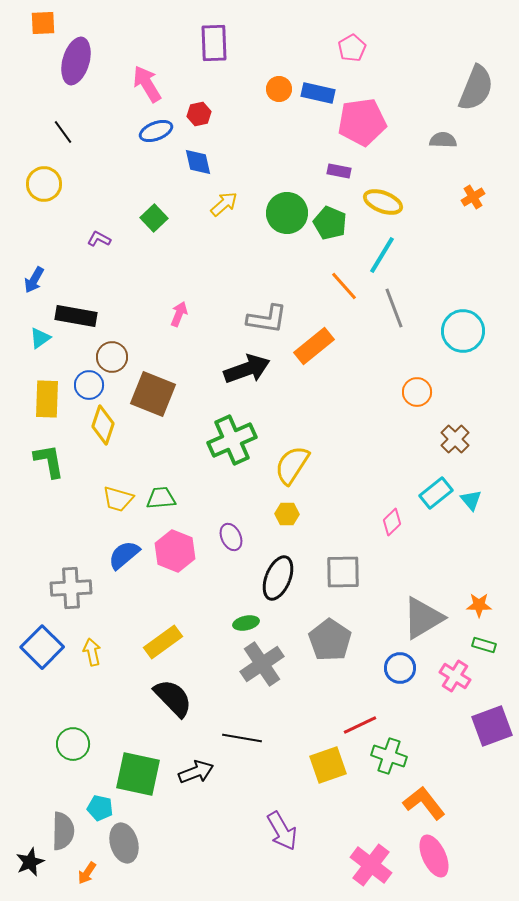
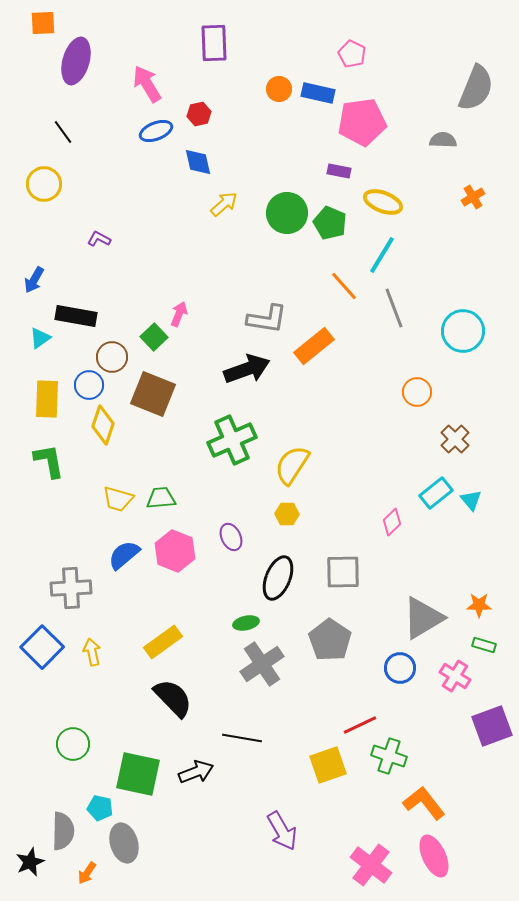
pink pentagon at (352, 48): moved 6 px down; rotated 16 degrees counterclockwise
green square at (154, 218): moved 119 px down
